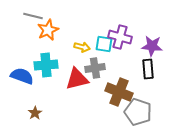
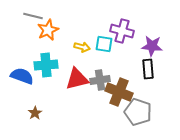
purple cross: moved 2 px right, 6 px up
gray cross: moved 5 px right, 12 px down
